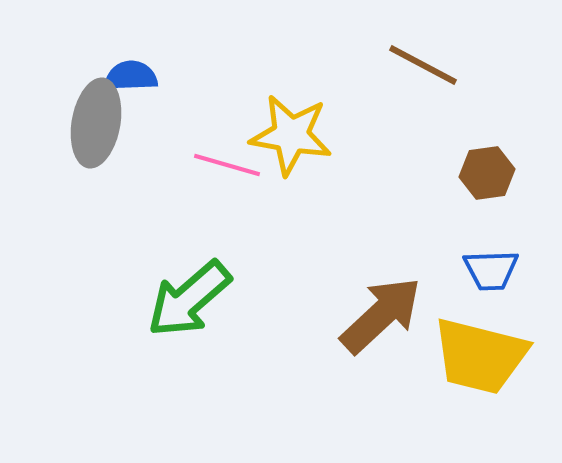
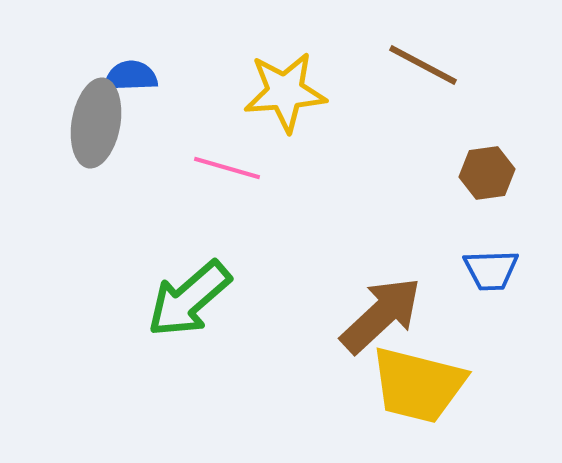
yellow star: moved 6 px left, 43 px up; rotated 14 degrees counterclockwise
pink line: moved 3 px down
yellow trapezoid: moved 62 px left, 29 px down
